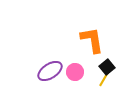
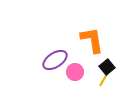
purple ellipse: moved 5 px right, 11 px up
